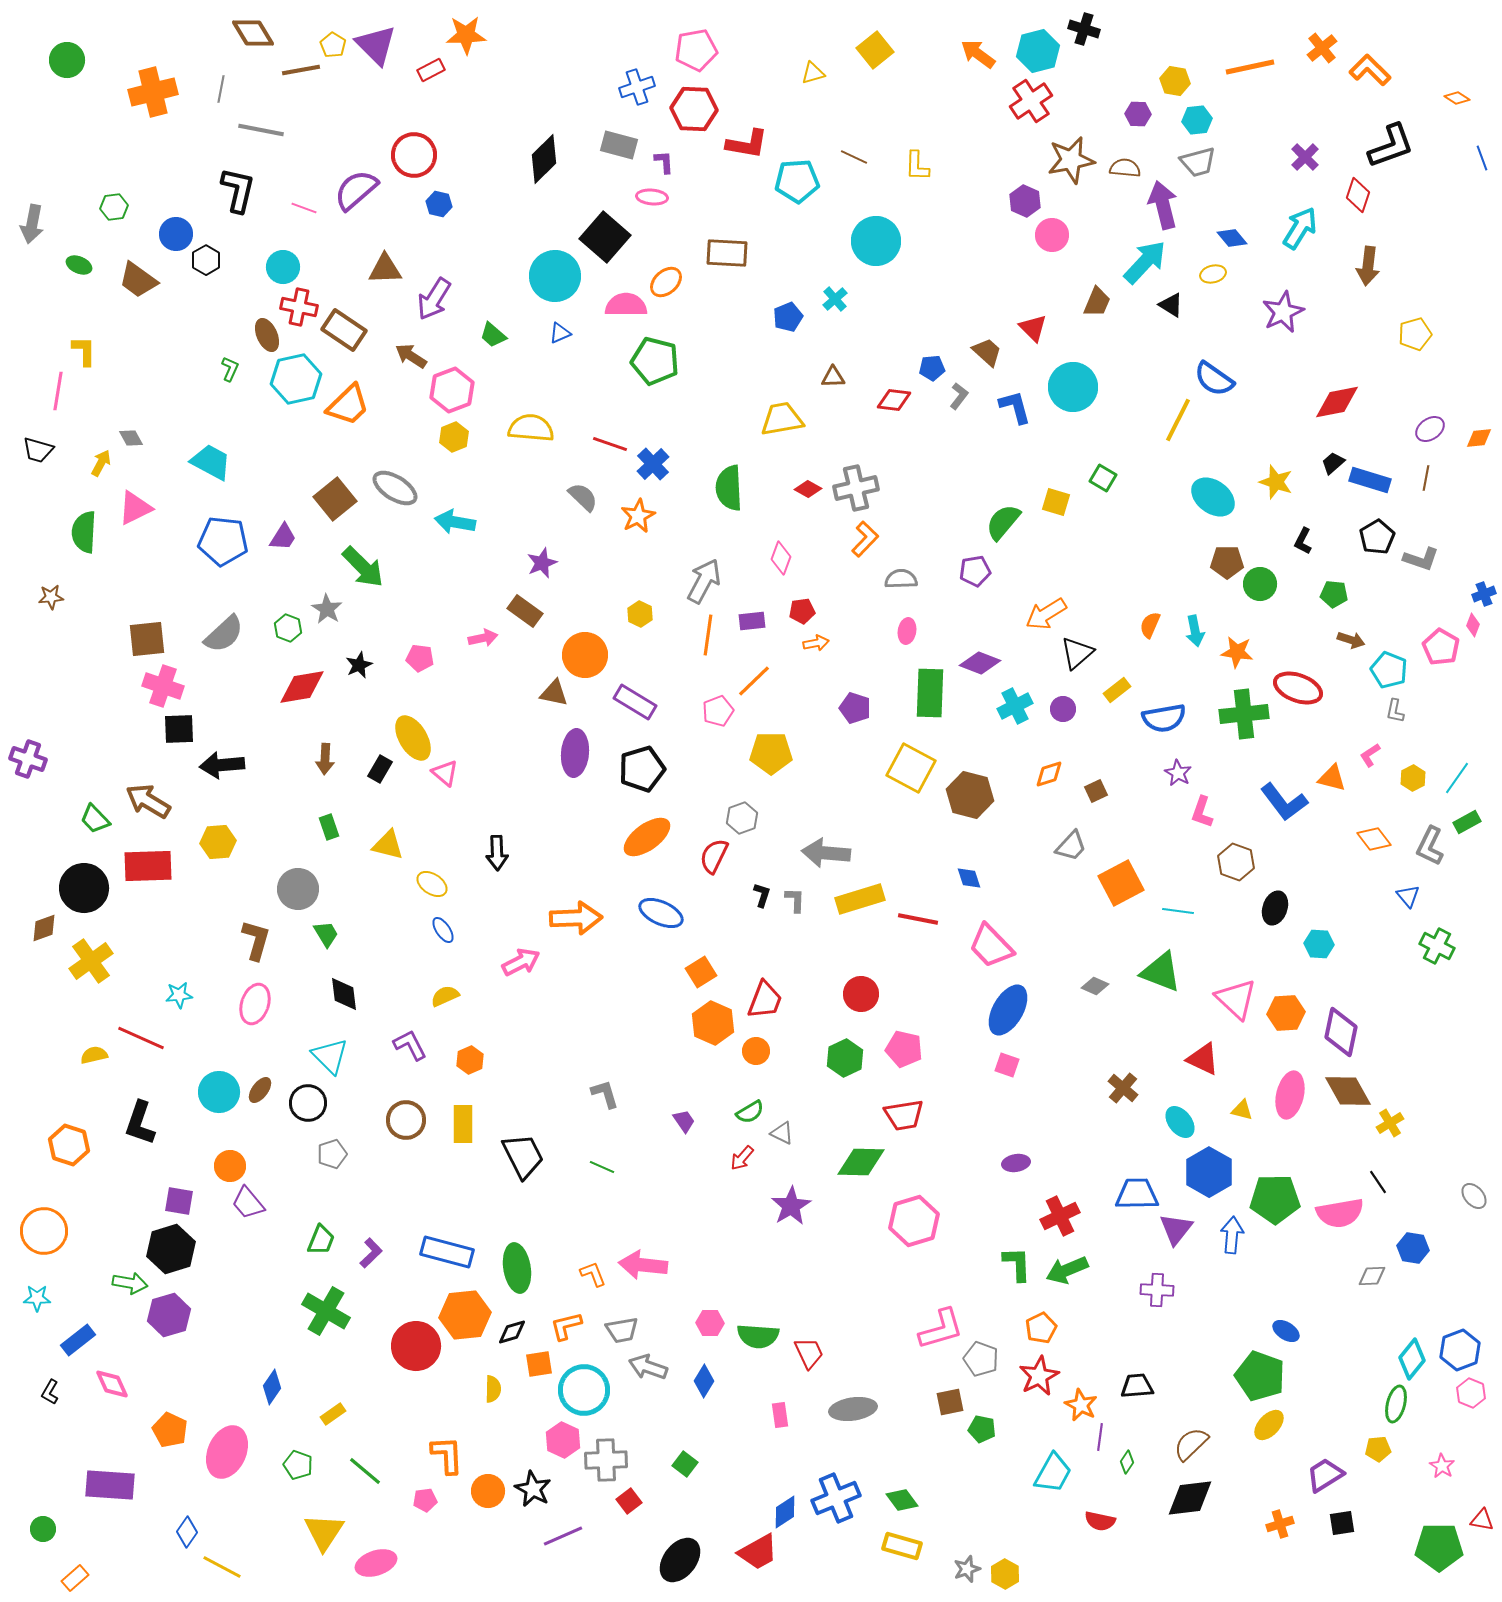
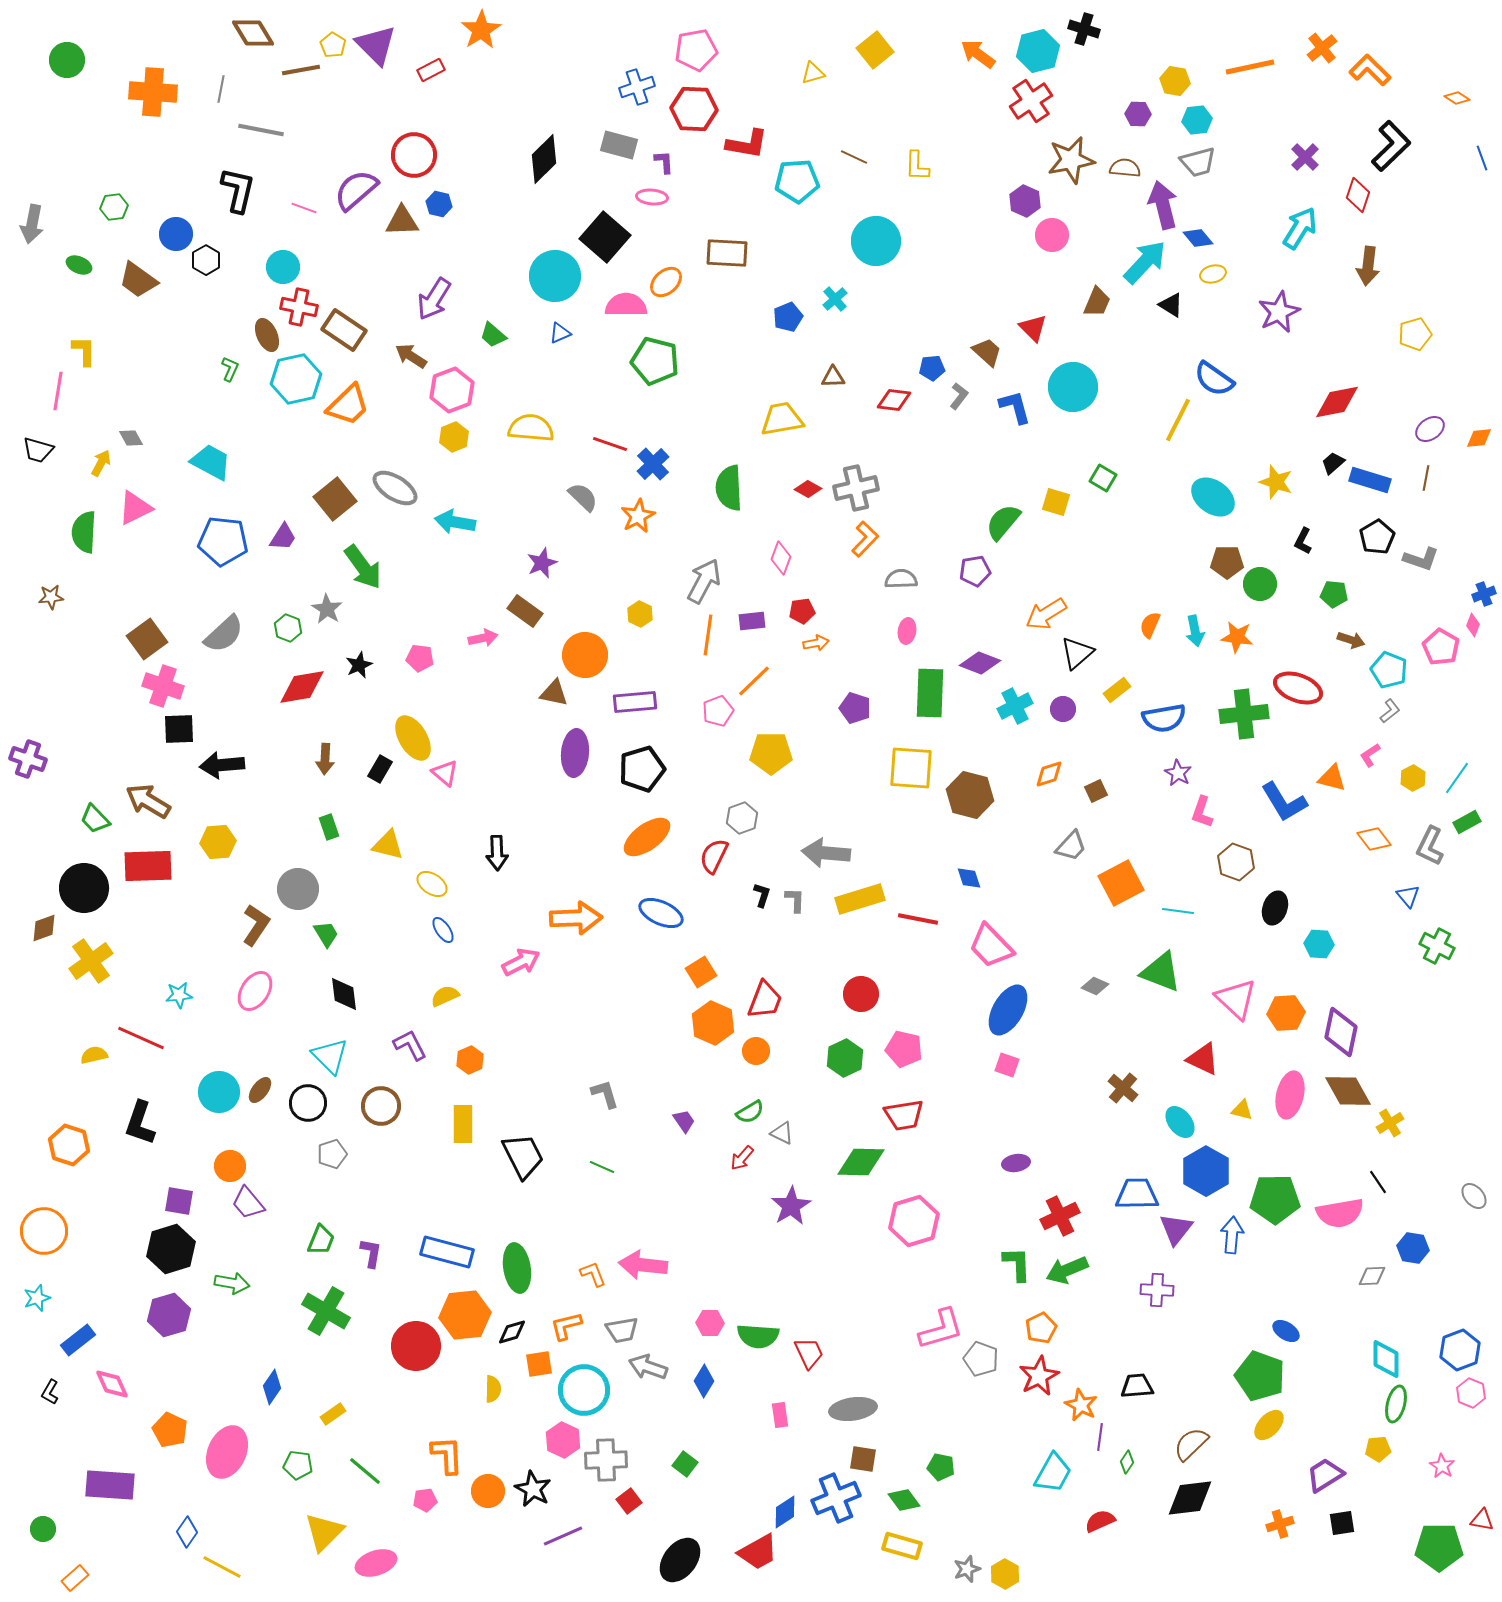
orange star at (466, 35): moved 15 px right, 5 px up; rotated 30 degrees counterclockwise
orange cross at (153, 92): rotated 18 degrees clockwise
black L-shape at (1391, 146): rotated 24 degrees counterclockwise
blue diamond at (1232, 238): moved 34 px left
brown triangle at (385, 269): moved 17 px right, 48 px up
purple star at (1283, 312): moved 4 px left
green arrow at (363, 567): rotated 9 degrees clockwise
brown square at (147, 639): rotated 30 degrees counterclockwise
orange star at (1237, 652): moved 15 px up
purple rectangle at (635, 702): rotated 36 degrees counterclockwise
gray L-shape at (1395, 711): moved 5 px left; rotated 140 degrees counterclockwise
yellow square at (911, 768): rotated 24 degrees counterclockwise
blue L-shape at (1284, 802): rotated 6 degrees clockwise
brown L-shape at (256, 940): moved 15 px up; rotated 18 degrees clockwise
pink ellipse at (255, 1004): moved 13 px up; rotated 15 degrees clockwise
brown circle at (406, 1120): moved 25 px left, 14 px up
blue hexagon at (1209, 1172): moved 3 px left, 1 px up
purple L-shape at (371, 1253): rotated 36 degrees counterclockwise
green arrow at (130, 1283): moved 102 px right
cyan star at (37, 1298): rotated 20 degrees counterclockwise
cyan diamond at (1412, 1359): moved 26 px left; rotated 39 degrees counterclockwise
brown square at (950, 1402): moved 87 px left, 57 px down; rotated 20 degrees clockwise
green pentagon at (982, 1429): moved 41 px left, 38 px down
green pentagon at (298, 1465): rotated 12 degrees counterclockwise
green diamond at (902, 1500): moved 2 px right
red semicircle at (1100, 1521): rotated 144 degrees clockwise
yellow triangle at (324, 1532): rotated 12 degrees clockwise
